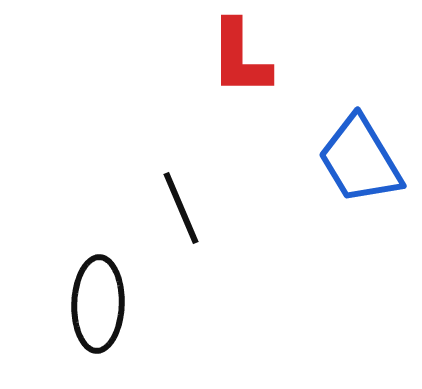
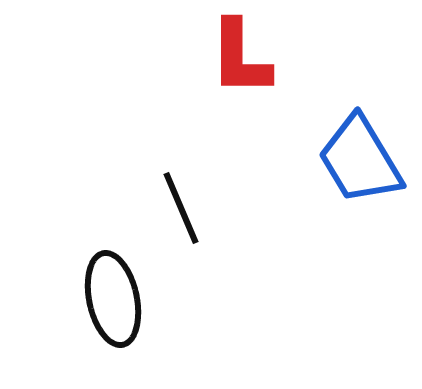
black ellipse: moved 15 px right, 5 px up; rotated 14 degrees counterclockwise
